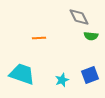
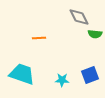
green semicircle: moved 4 px right, 2 px up
cyan star: rotated 24 degrees clockwise
